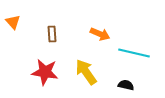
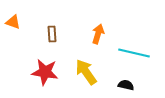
orange triangle: rotated 28 degrees counterclockwise
orange arrow: moved 2 px left; rotated 96 degrees counterclockwise
